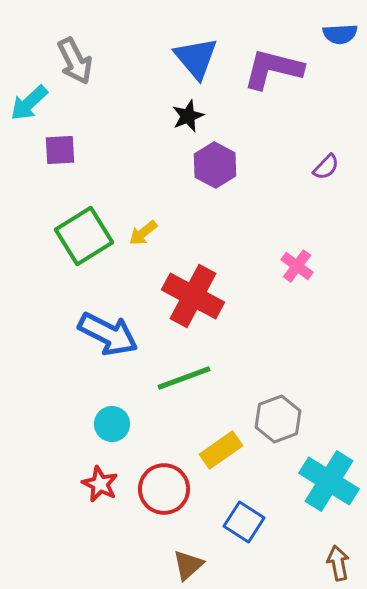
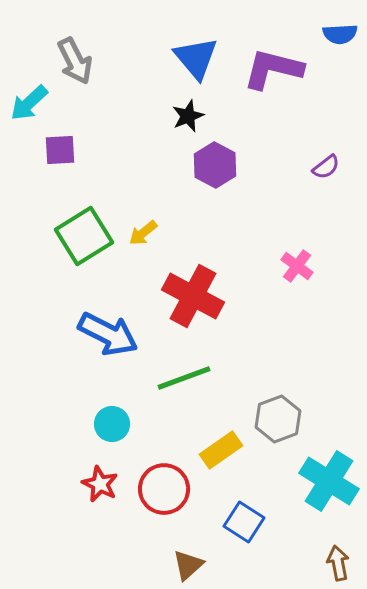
purple semicircle: rotated 8 degrees clockwise
